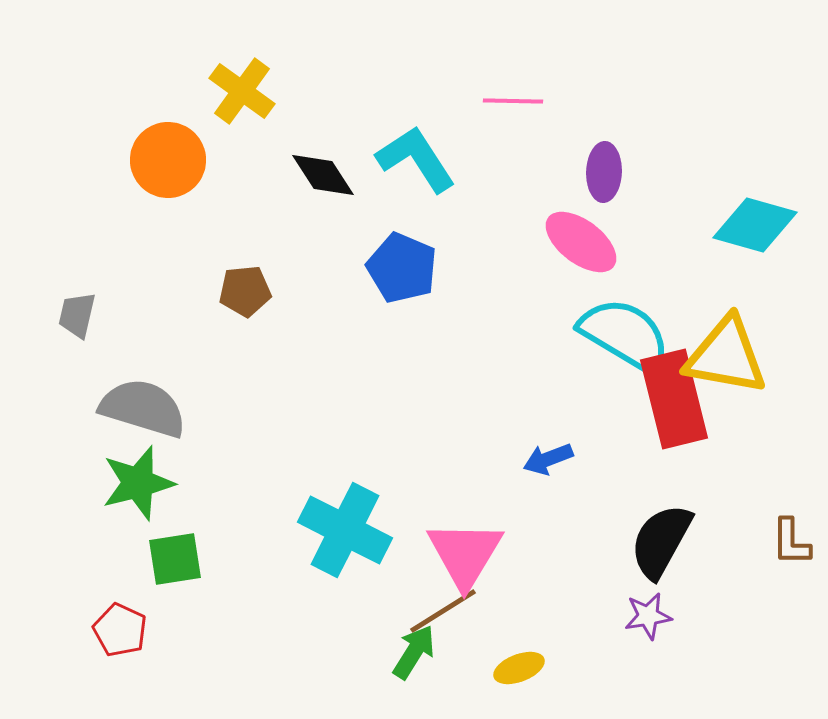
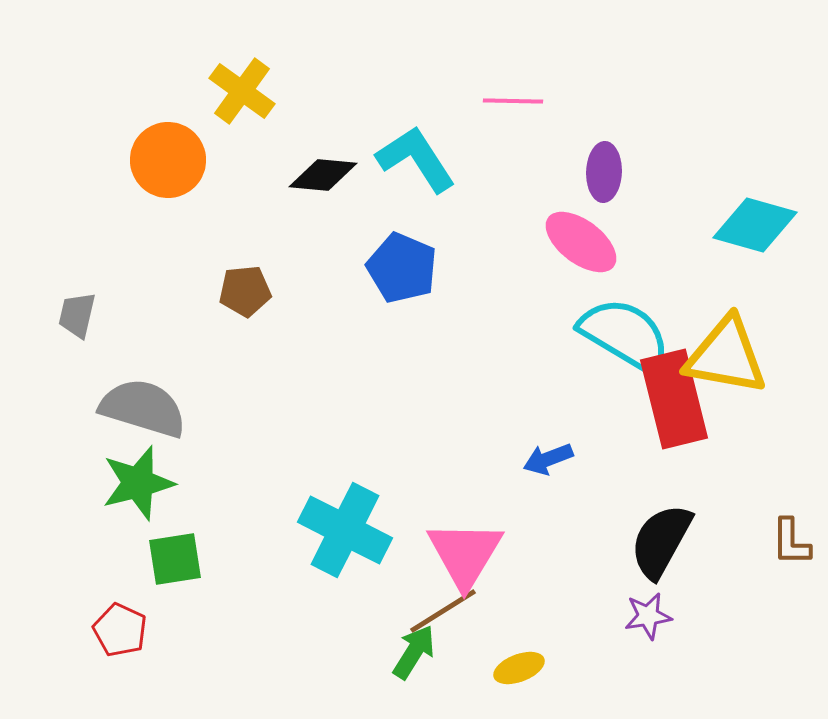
black diamond: rotated 52 degrees counterclockwise
